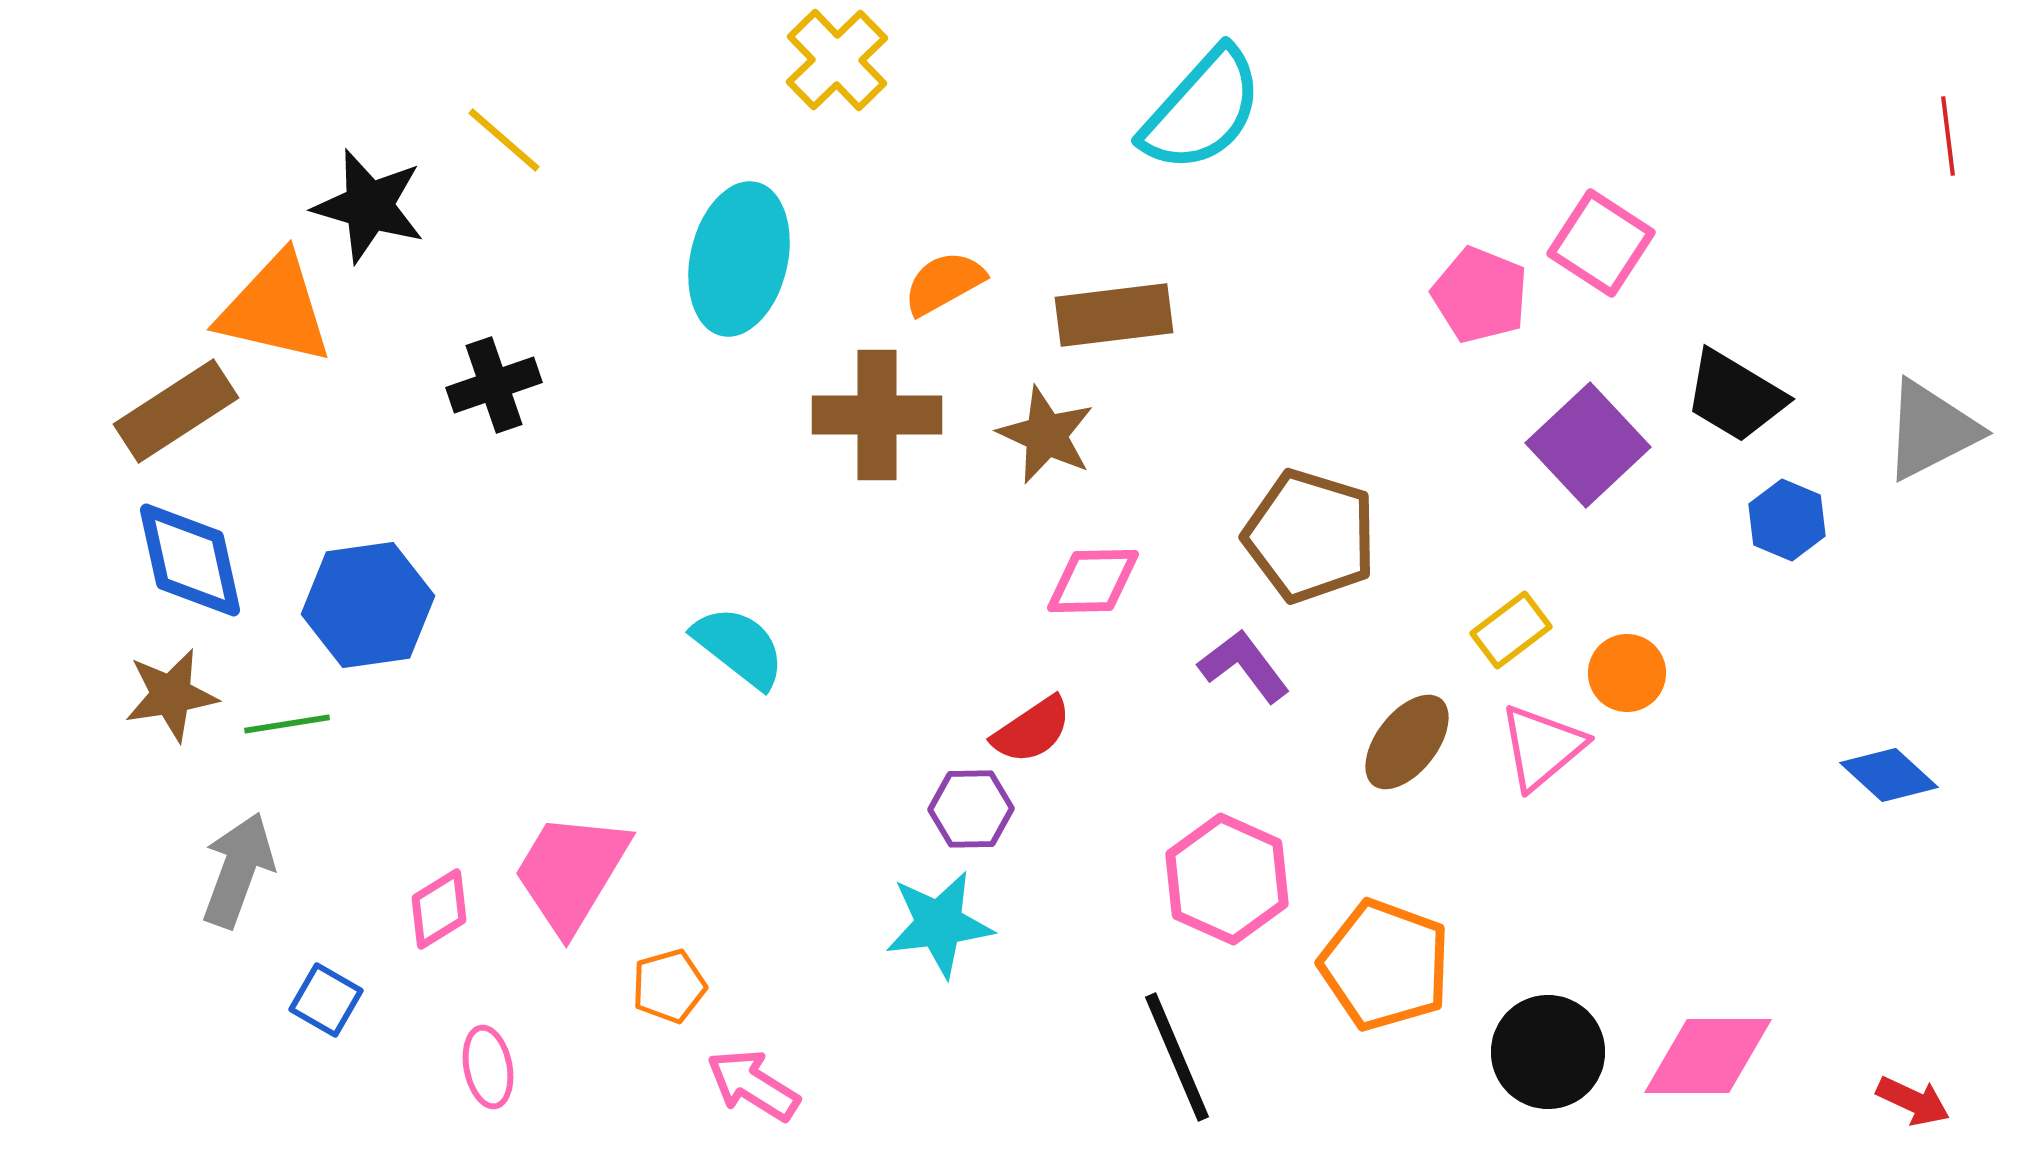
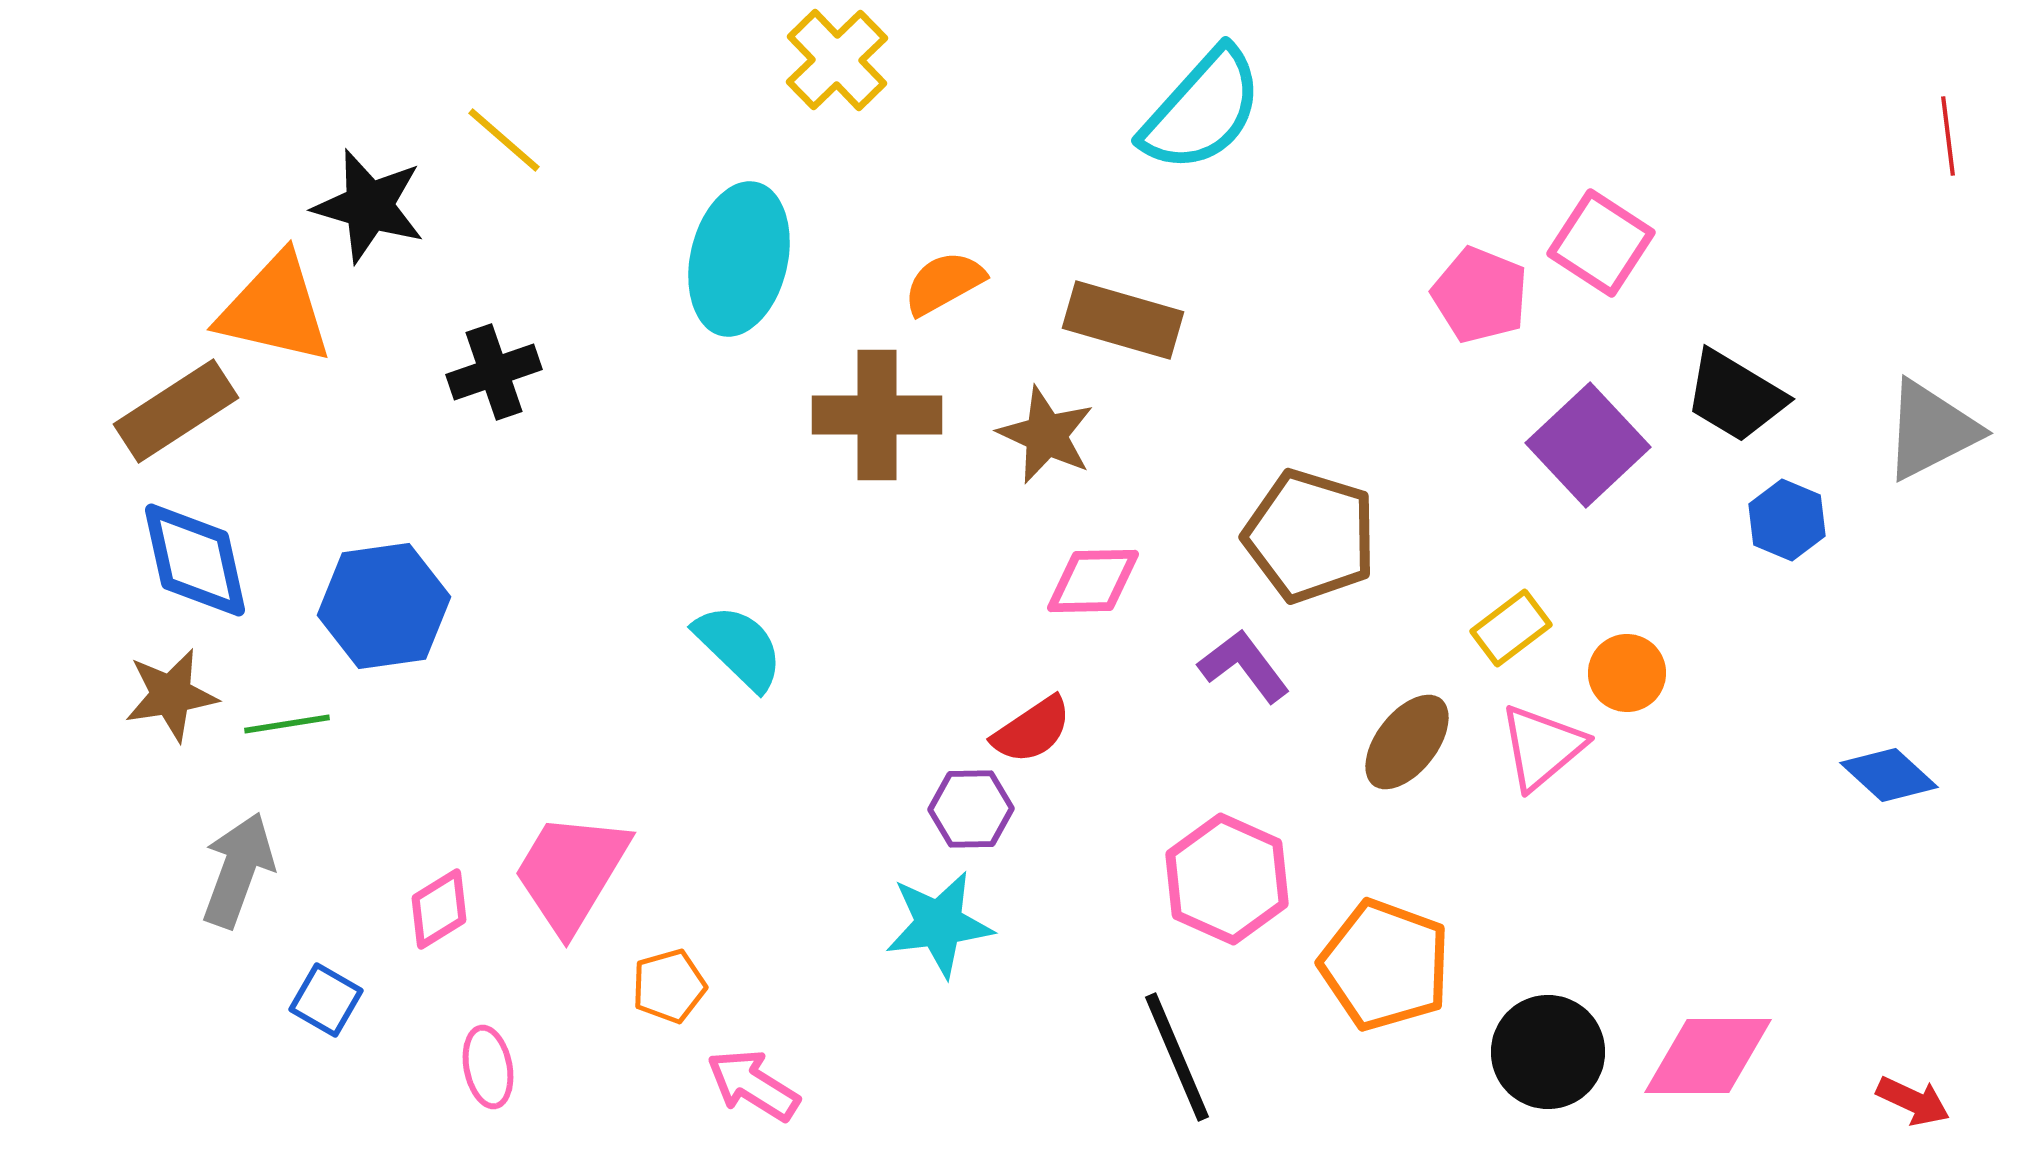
brown rectangle at (1114, 315): moved 9 px right, 5 px down; rotated 23 degrees clockwise
black cross at (494, 385): moved 13 px up
blue diamond at (190, 560): moved 5 px right
blue hexagon at (368, 605): moved 16 px right, 1 px down
yellow rectangle at (1511, 630): moved 2 px up
cyan semicircle at (739, 647): rotated 6 degrees clockwise
